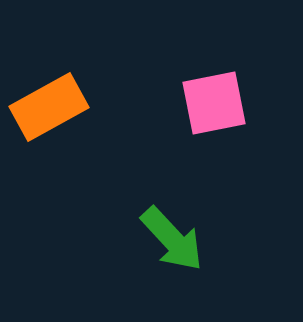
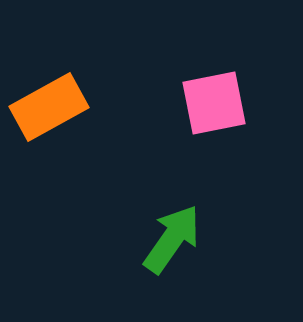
green arrow: rotated 102 degrees counterclockwise
